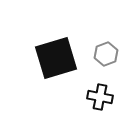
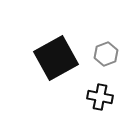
black square: rotated 12 degrees counterclockwise
